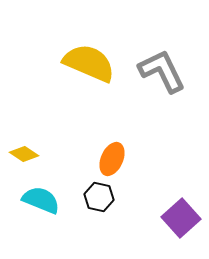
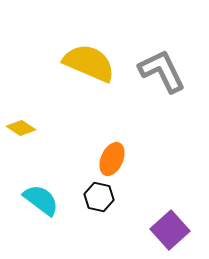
yellow diamond: moved 3 px left, 26 px up
cyan semicircle: rotated 15 degrees clockwise
purple square: moved 11 px left, 12 px down
